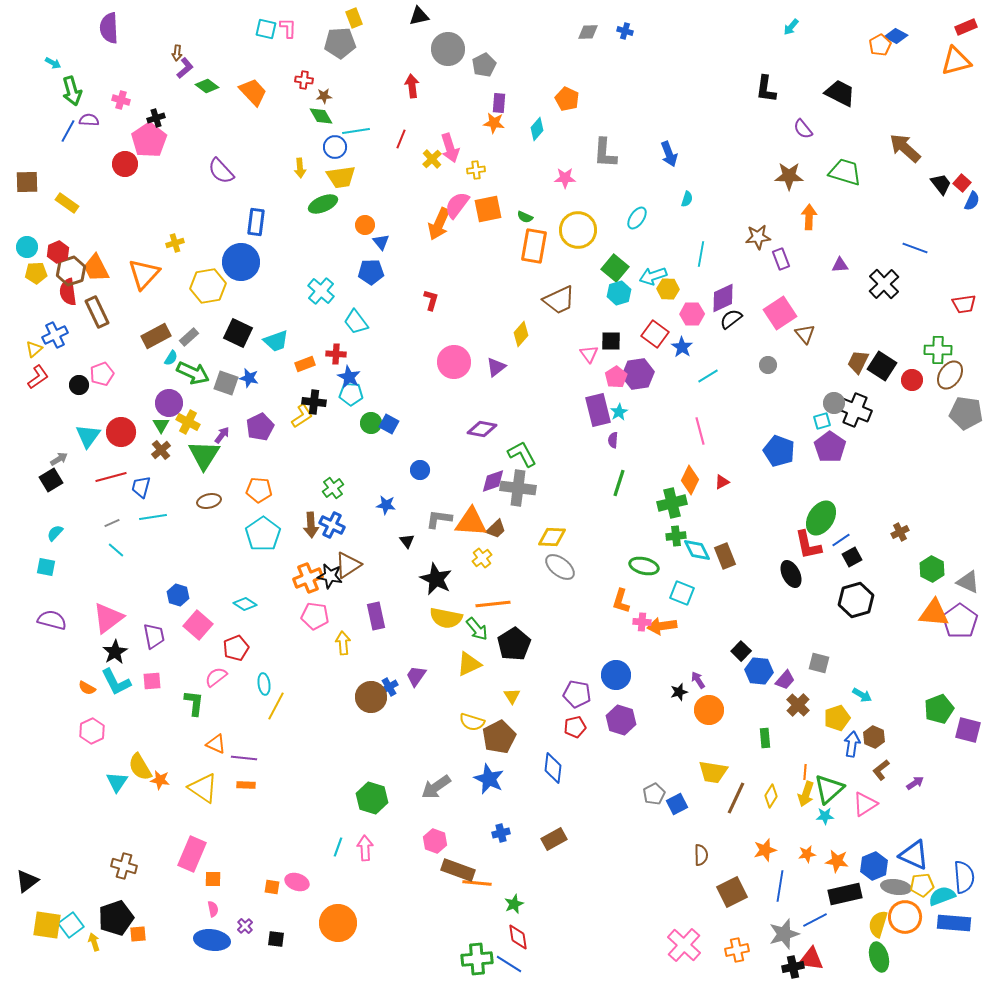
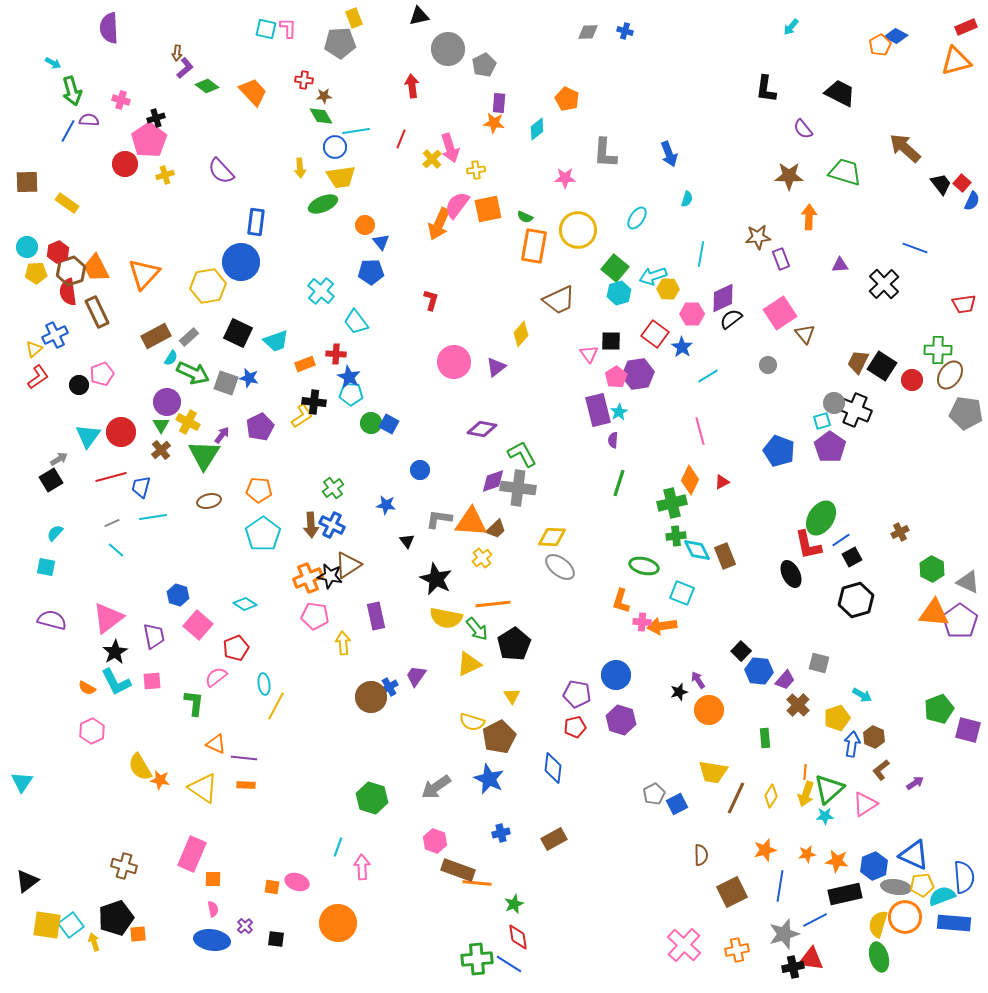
cyan diamond at (537, 129): rotated 10 degrees clockwise
yellow cross at (175, 243): moved 10 px left, 68 px up
purple circle at (169, 403): moved 2 px left, 1 px up
cyan triangle at (117, 782): moved 95 px left
pink arrow at (365, 848): moved 3 px left, 19 px down
